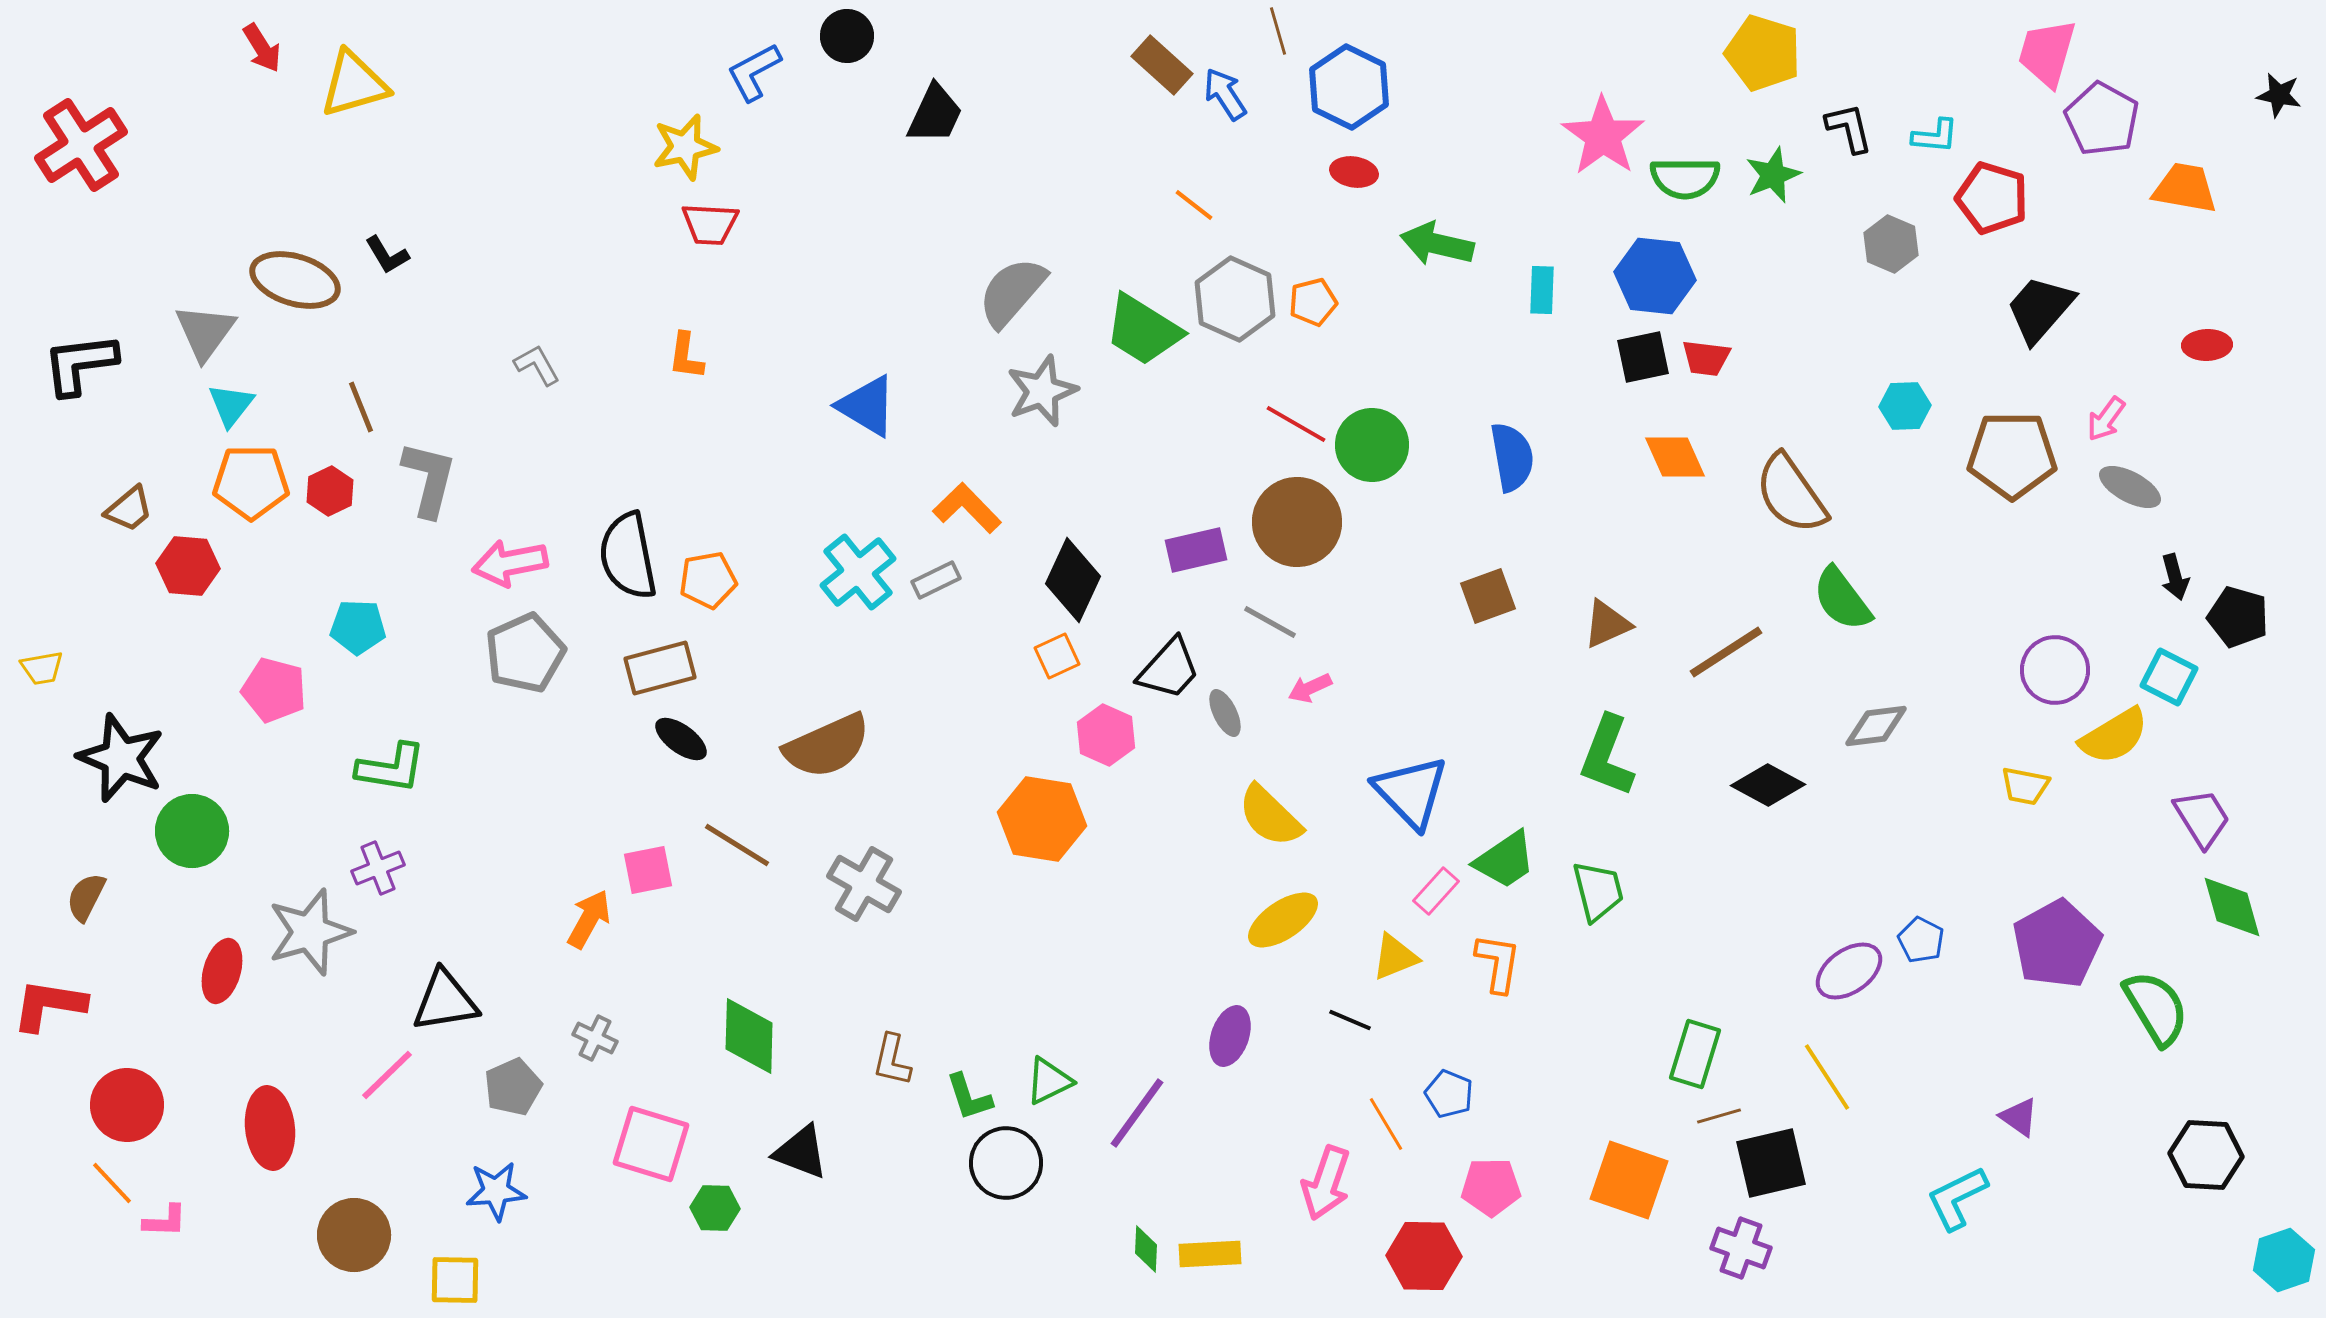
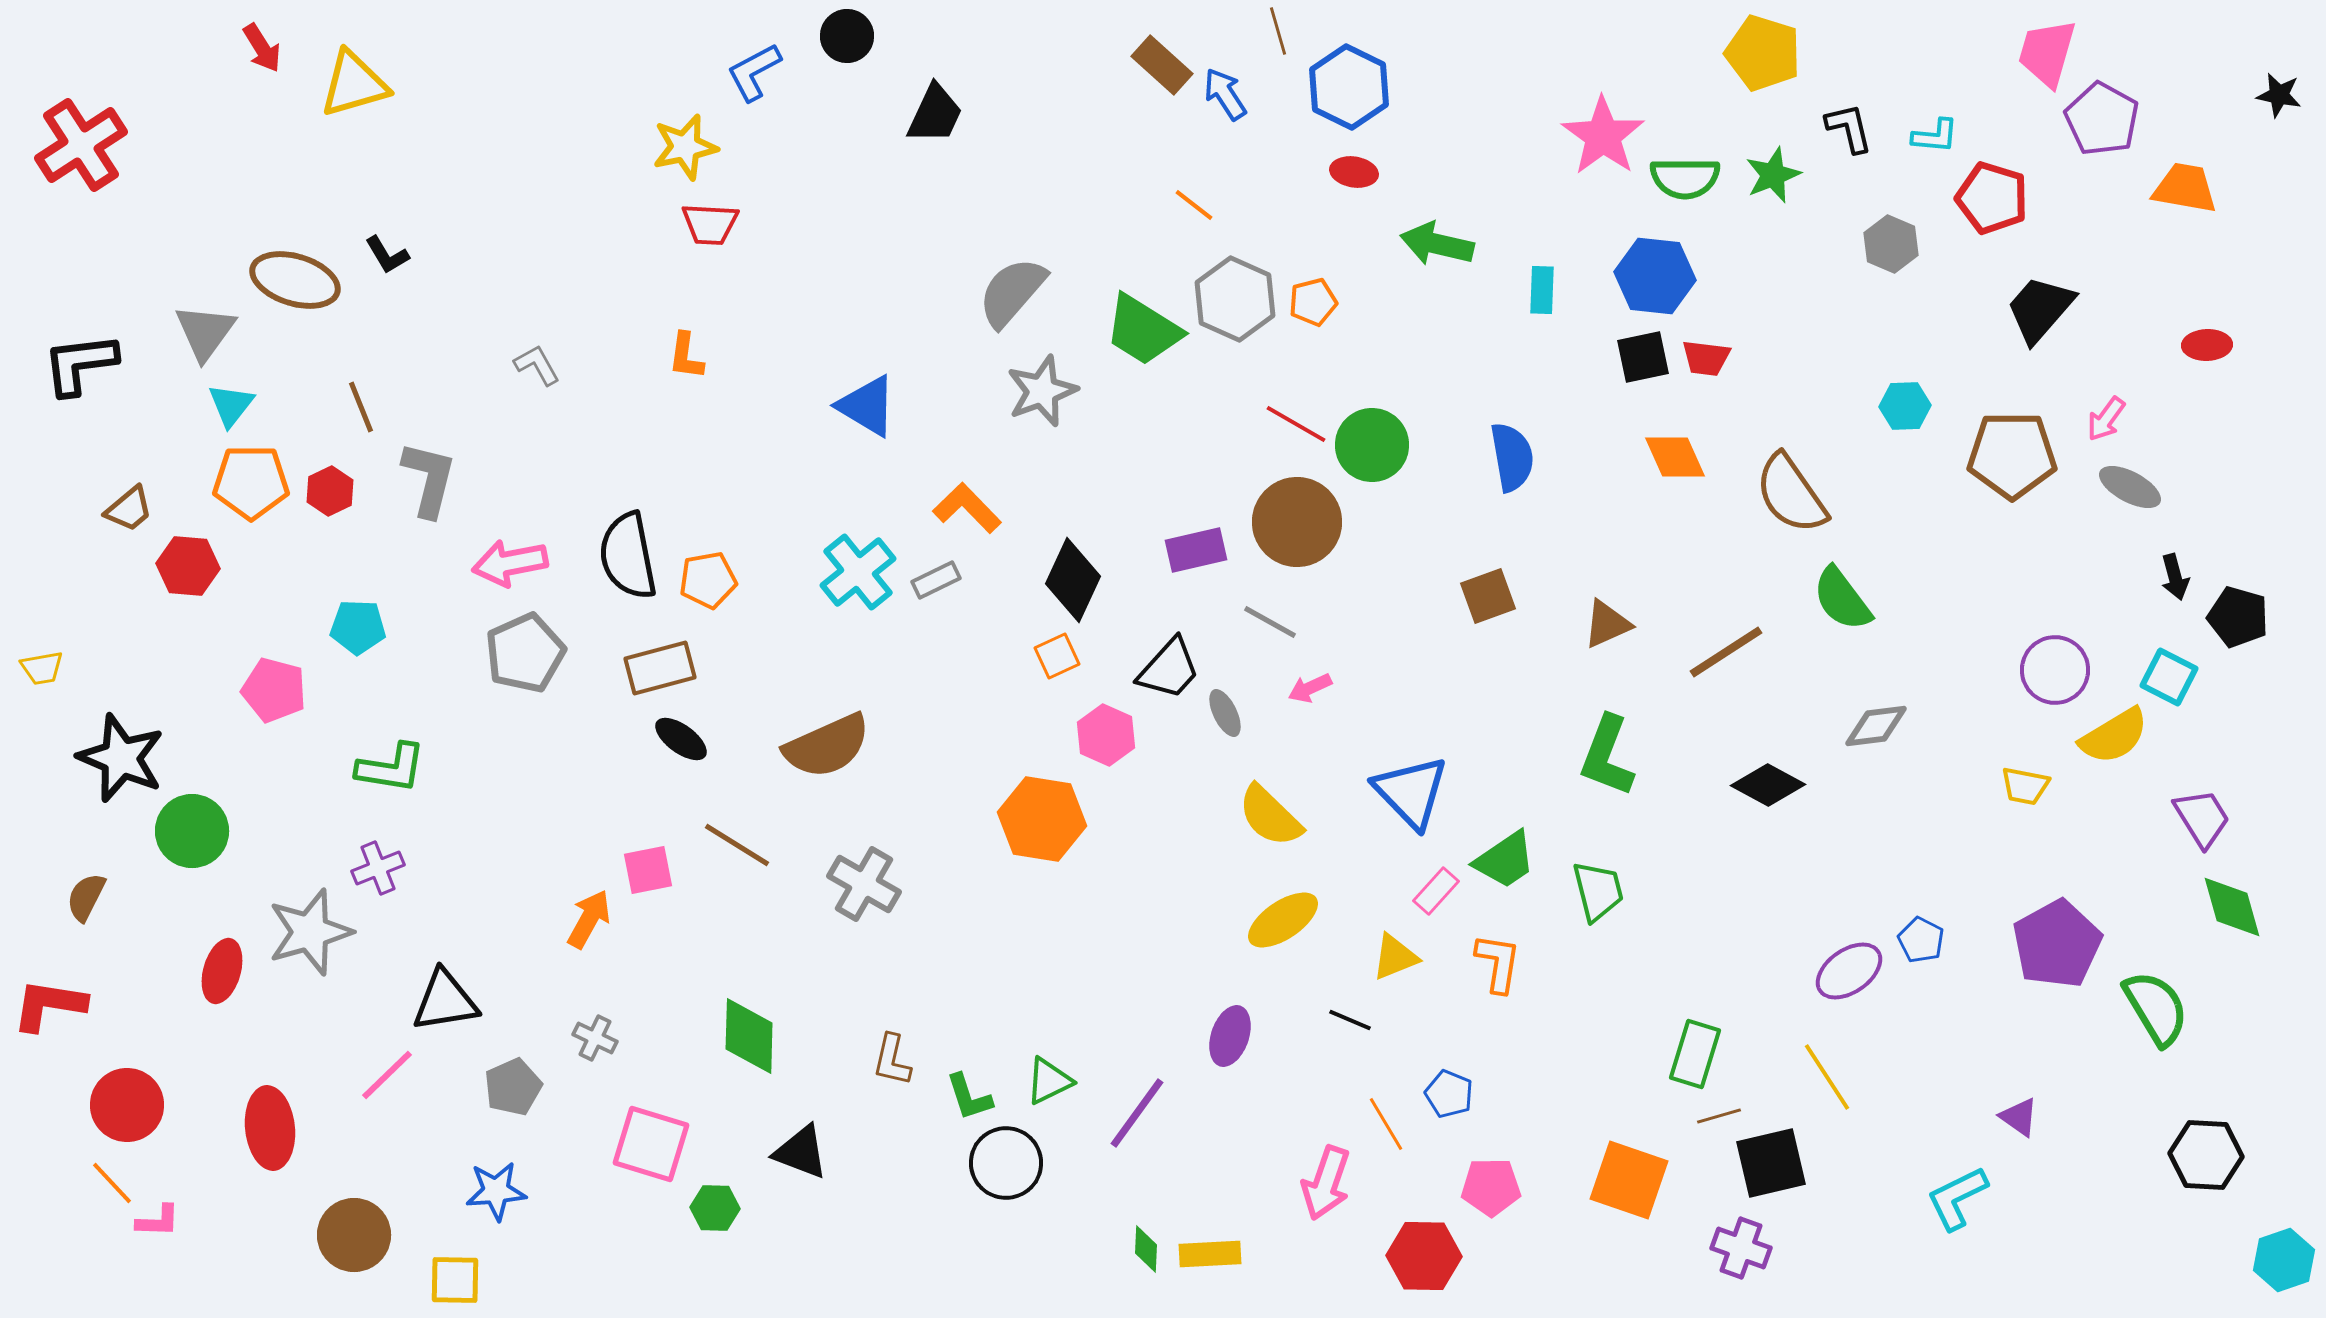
pink L-shape at (165, 1221): moved 7 px left
